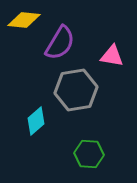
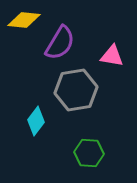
cyan diamond: rotated 12 degrees counterclockwise
green hexagon: moved 1 px up
